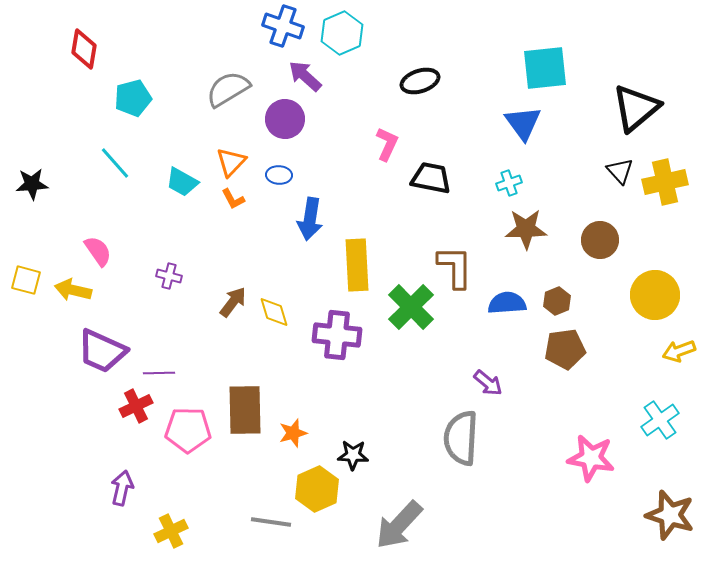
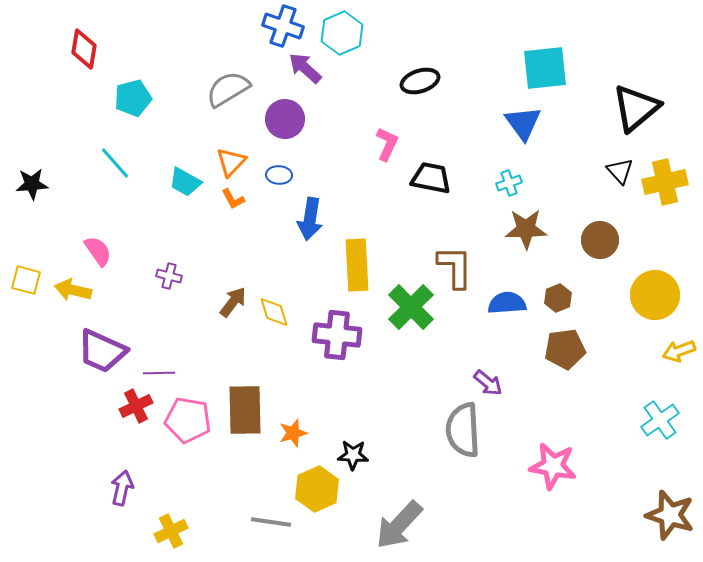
purple arrow at (305, 76): moved 8 px up
cyan trapezoid at (182, 182): moved 3 px right
brown hexagon at (557, 301): moved 1 px right, 3 px up
pink pentagon at (188, 430): moved 10 px up; rotated 9 degrees clockwise
gray semicircle at (461, 438): moved 2 px right, 8 px up; rotated 6 degrees counterclockwise
pink star at (591, 458): moved 38 px left, 8 px down
